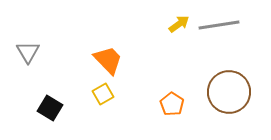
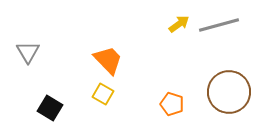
gray line: rotated 6 degrees counterclockwise
yellow square: rotated 30 degrees counterclockwise
orange pentagon: rotated 15 degrees counterclockwise
